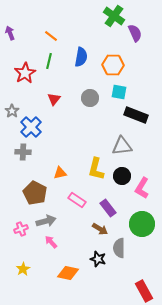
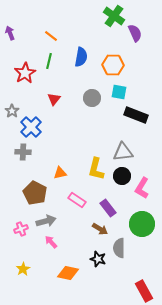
gray circle: moved 2 px right
gray triangle: moved 1 px right, 6 px down
